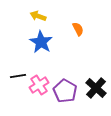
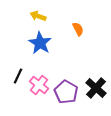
blue star: moved 1 px left, 1 px down
black line: rotated 56 degrees counterclockwise
pink cross: rotated 18 degrees counterclockwise
purple pentagon: moved 1 px right, 1 px down
